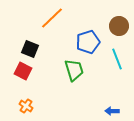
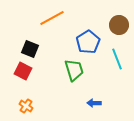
orange line: rotated 15 degrees clockwise
brown circle: moved 1 px up
blue pentagon: rotated 15 degrees counterclockwise
blue arrow: moved 18 px left, 8 px up
